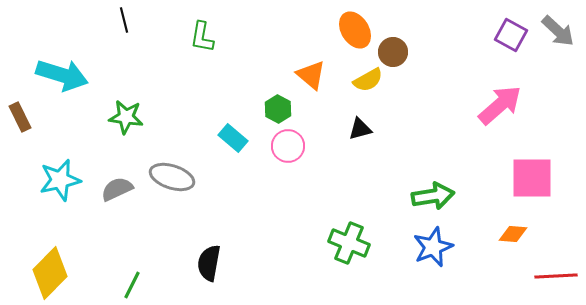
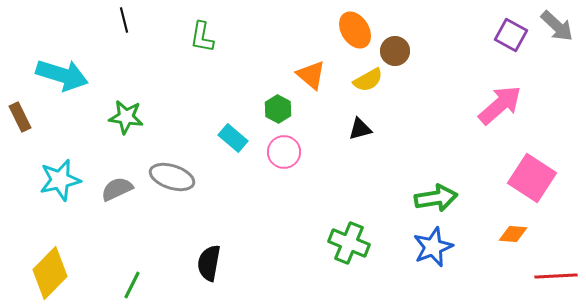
gray arrow: moved 1 px left, 5 px up
brown circle: moved 2 px right, 1 px up
pink circle: moved 4 px left, 6 px down
pink square: rotated 33 degrees clockwise
green arrow: moved 3 px right, 2 px down
